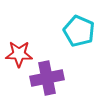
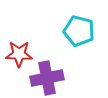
cyan pentagon: rotated 8 degrees counterclockwise
